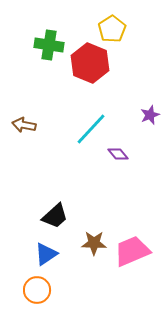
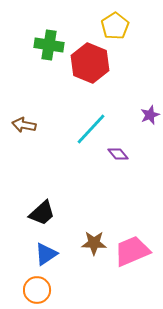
yellow pentagon: moved 3 px right, 3 px up
black trapezoid: moved 13 px left, 3 px up
